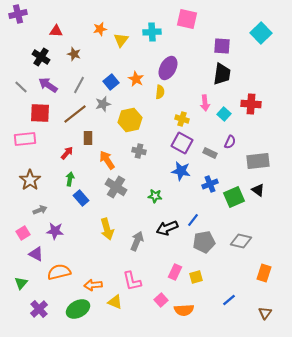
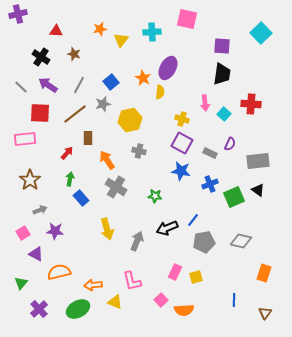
orange star at (136, 79): moved 7 px right, 1 px up
purple semicircle at (230, 142): moved 2 px down
blue line at (229, 300): moved 5 px right; rotated 48 degrees counterclockwise
